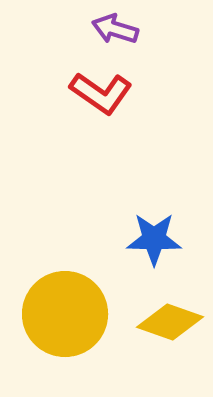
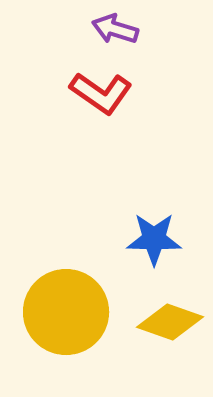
yellow circle: moved 1 px right, 2 px up
